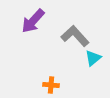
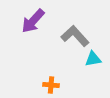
cyan triangle: moved 1 px down; rotated 30 degrees clockwise
